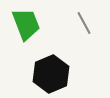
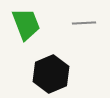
gray line: rotated 65 degrees counterclockwise
